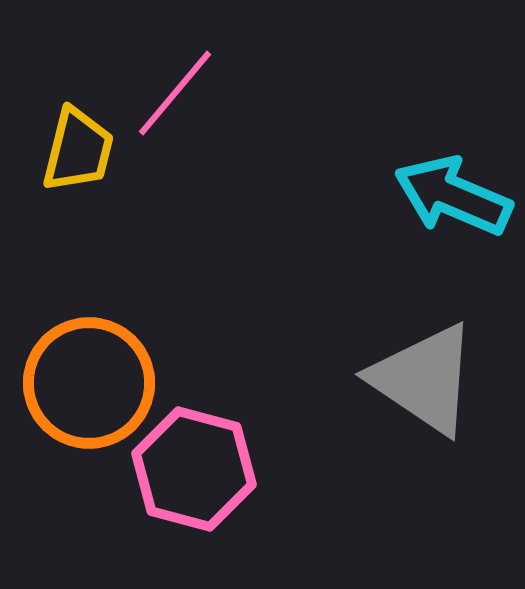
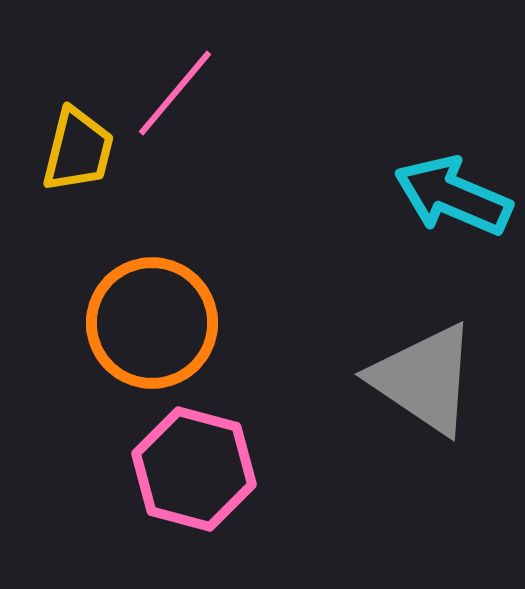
orange circle: moved 63 px right, 60 px up
